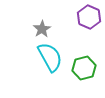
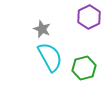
purple hexagon: rotated 10 degrees clockwise
gray star: rotated 18 degrees counterclockwise
